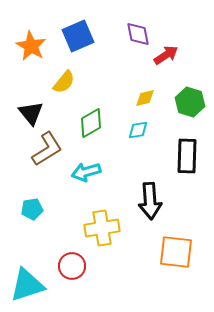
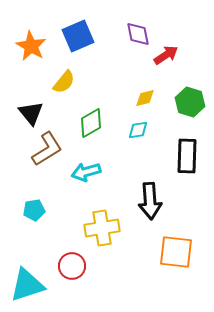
cyan pentagon: moved 2 px right, 1 px down
